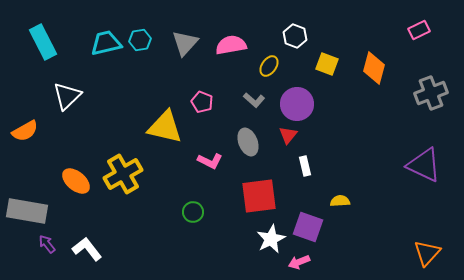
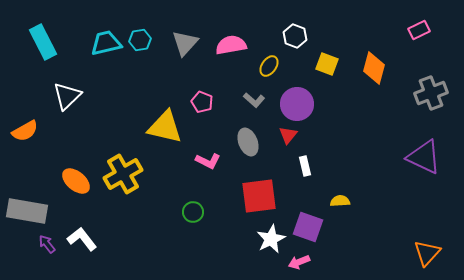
pink L-shape: moved 2 px left
purple triangle: moved 8 px up
white L-shape: moved 5 px left, 10 px up
